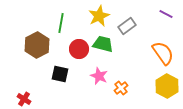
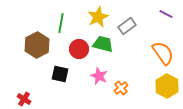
yellow star: moved 1 px left, 1 px down
